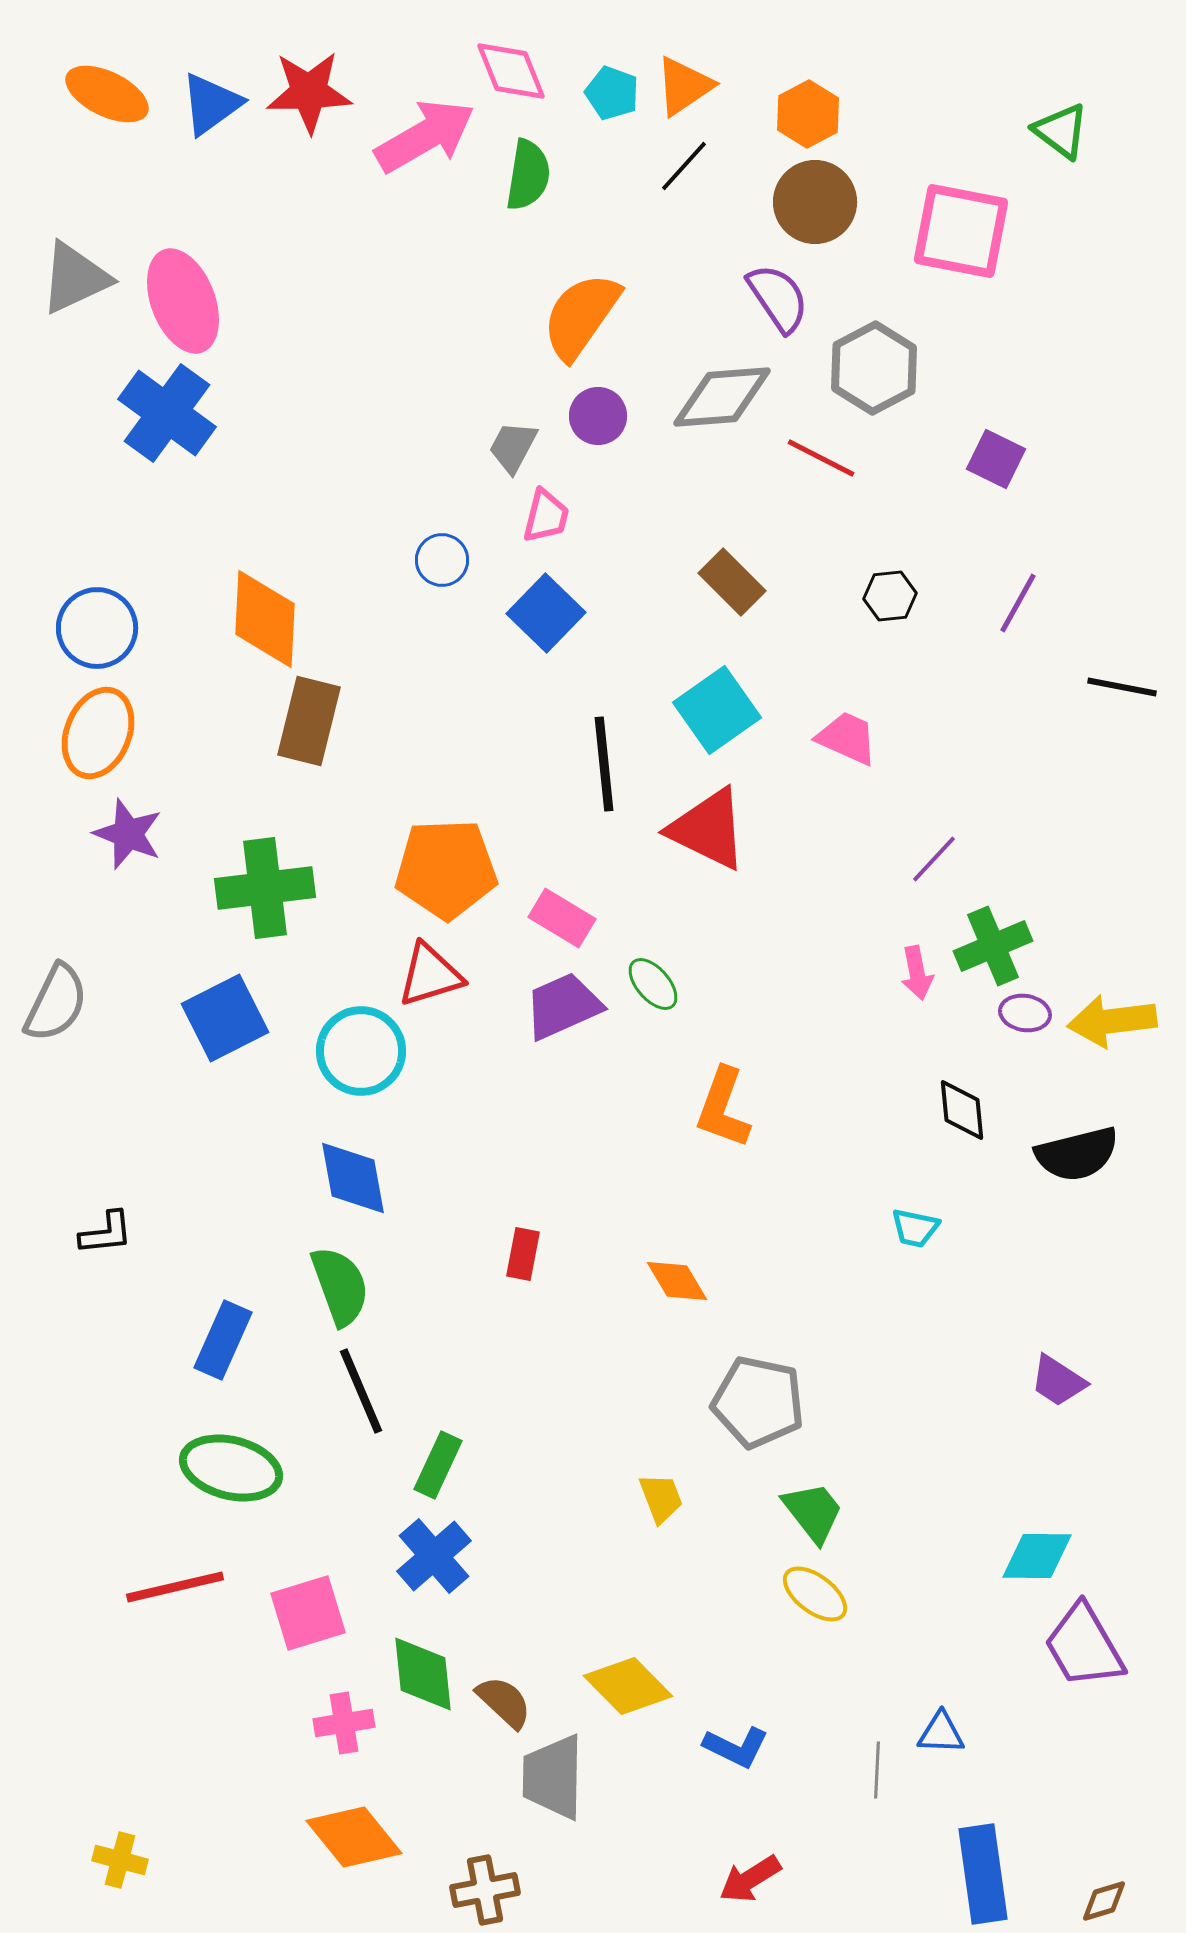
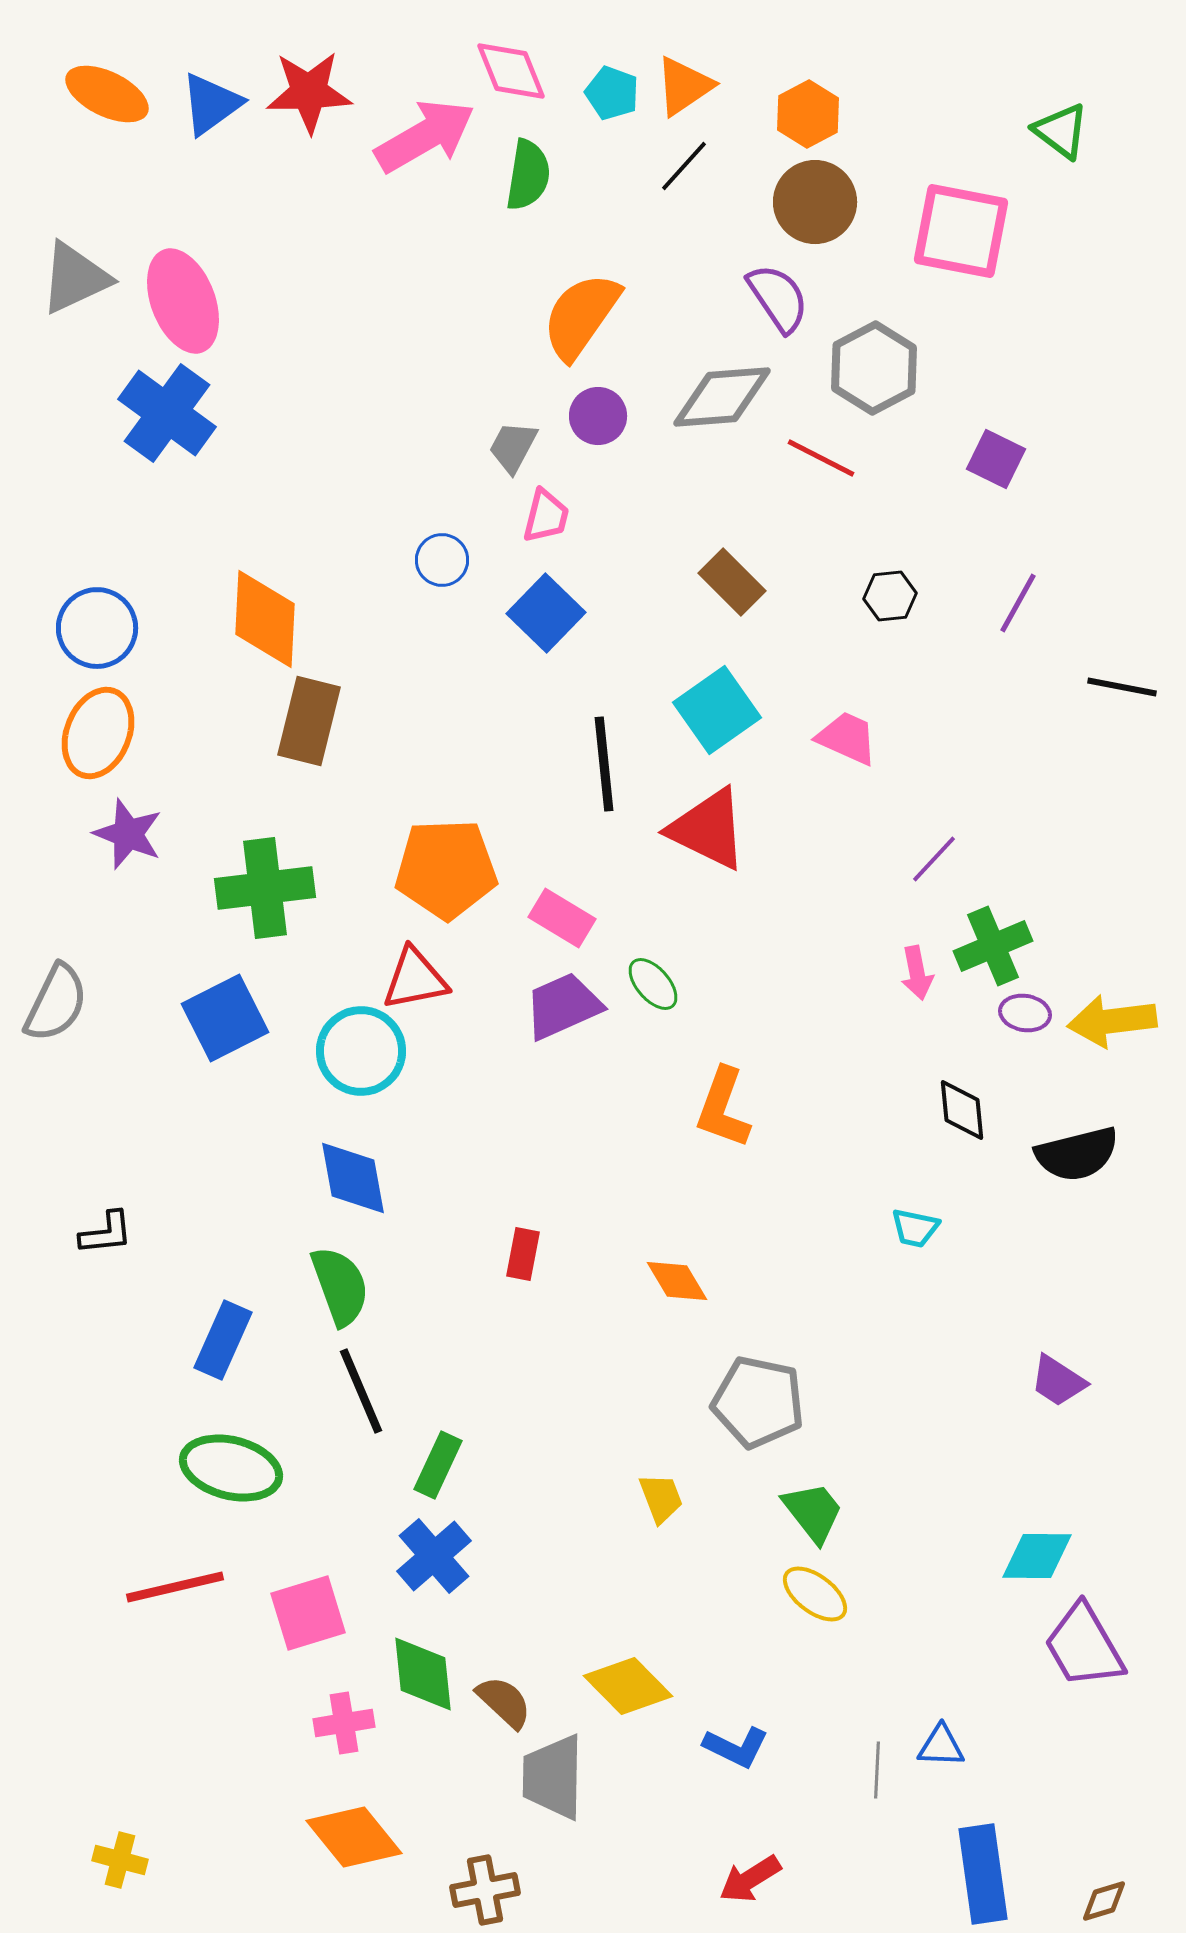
red triangle at (430, 975): moved 15 px left, 4 px down; rotated 6 degrees clockwise
blue triangle at (941, 1733): moved 13 px down
